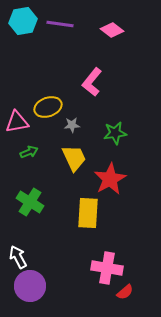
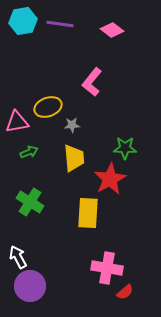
green star: moved 10 px right, 15 px down; rotated 10 degrees clockwise
yellow trapezoid: rotated 20 degrees clockwise
